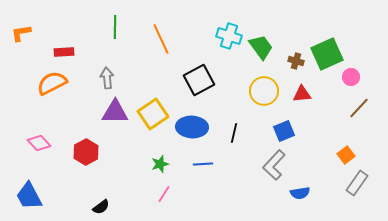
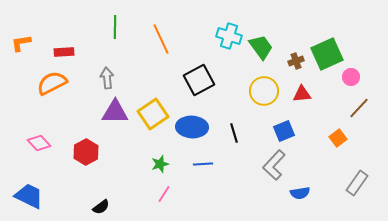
orange L-shape: moved 10 px down
brown cross: rotated 35 degrees counterclockwise
black line: rotated 30 degrees counterclockwise
orange square: moved 8 px left, 17 px up
blue trapezoid: rotated 144 degrees clockwise
